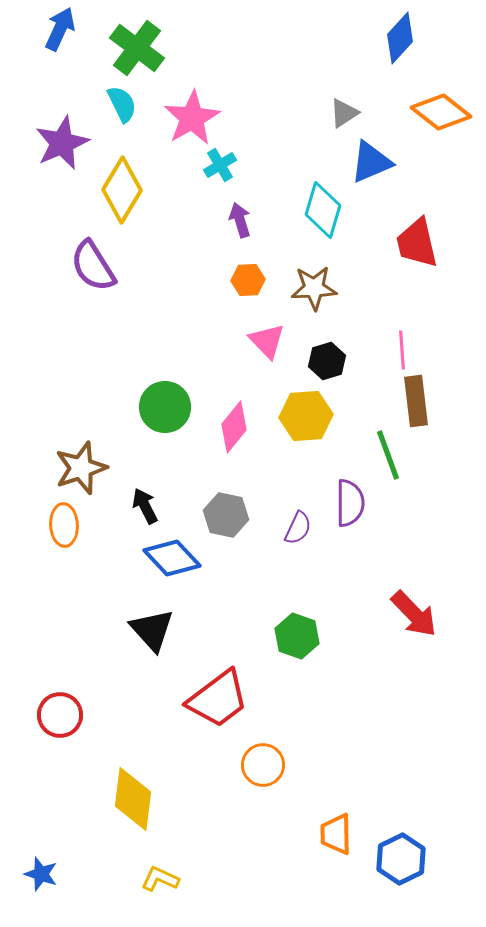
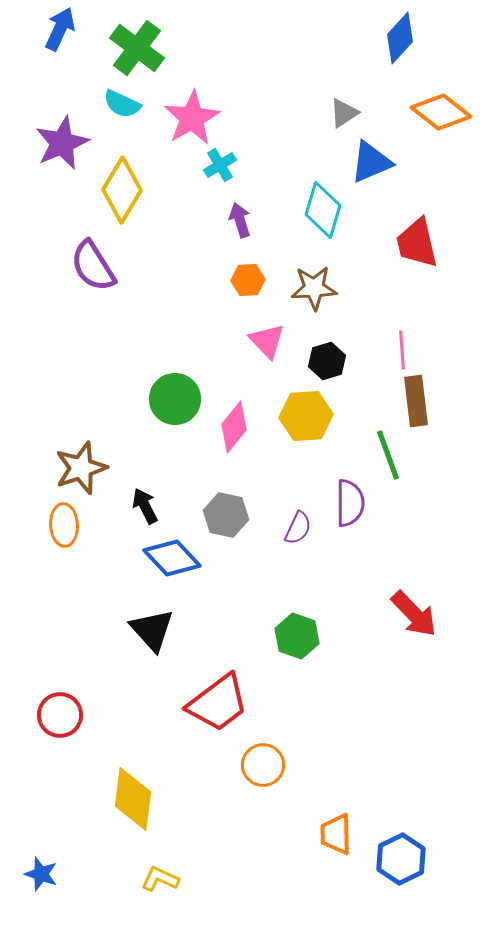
cyan semicircle at (122, 104): rotated 141 degrees clockwise
green circle at (165, 407): moved 10 px right, 8 px up
red trapezoid at (218, 699): moved 4 px down
